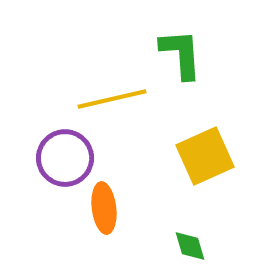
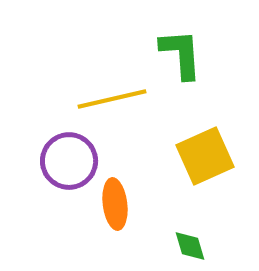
purple circle: moved 4 px right, 3 px down
orange ellipse: moved 11 px right, 4 px up
